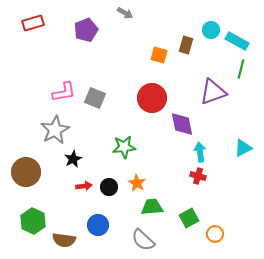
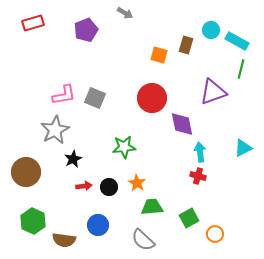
pink L-shape: moved 3 px down
